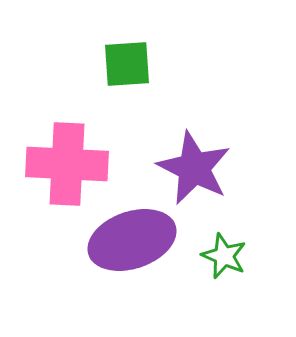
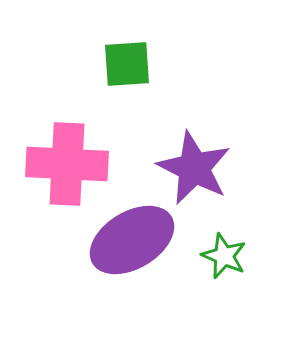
purple ellipse: rotated 12 degrees counterclockwise
